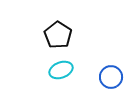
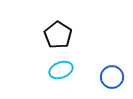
blue circle: moved 1 px right
